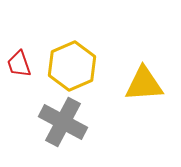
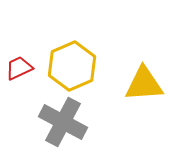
red trapezoid: moved 4 px down; rotated 84 degrees clockwise
